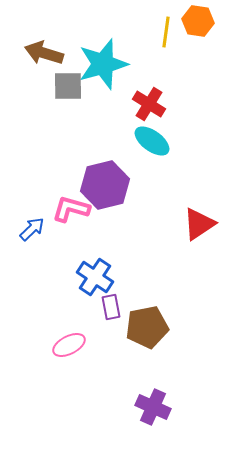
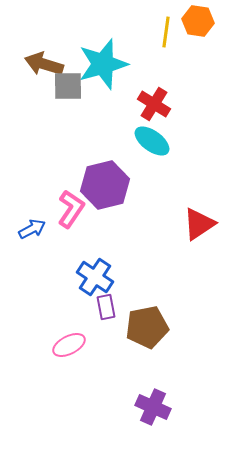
brown arrow: moved 11 px down
red cross: moved 5 px right
pink L-shape: rotated 108 degrees clockwise
blue arrow: rotated 16 degrees clockwise
purple rectangle: moved 5 px left
